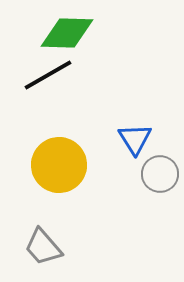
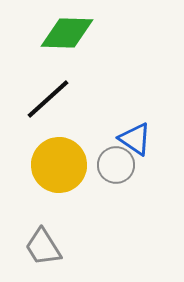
black line: moved 24 px down; rotated 12 degrees counterclockwise
blue triangle: rotated 24 degrees counterclockwise
gray circle: moved 44 px left, 9 px up
gray trapezoid: rotated 9 degrees clockwise
